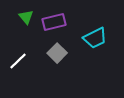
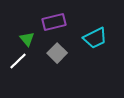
green triangle: moved 1 px right, 22 px down
